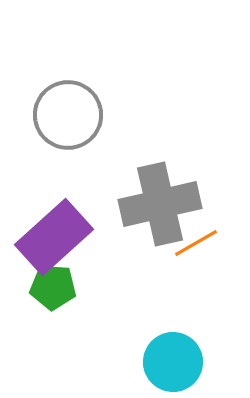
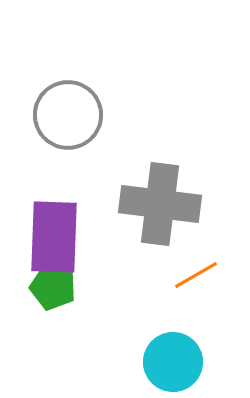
gray cross: rotated 20 degrees clockwise
purple rectangle: rotated 46 degrees counterclockwise
orange line: moved 32 px down
green pentagon: rotated 12 degrees clockwise
